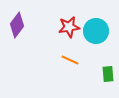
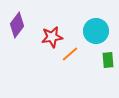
red star: moved 17 px left, 10 px down
orange line: moved 6 px up; rotated 66 degrees counterclockwise
green rectangle: moved 14 px up
